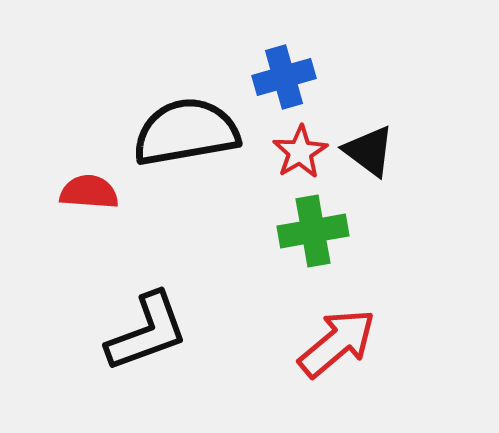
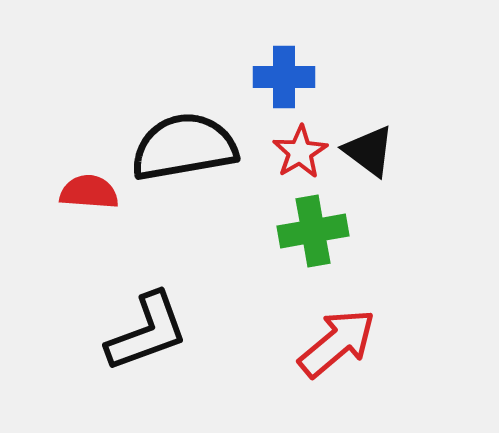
blue cross: rotated 16 degrees clockwise
black semicircle: moved 2 px left, 15 px down
